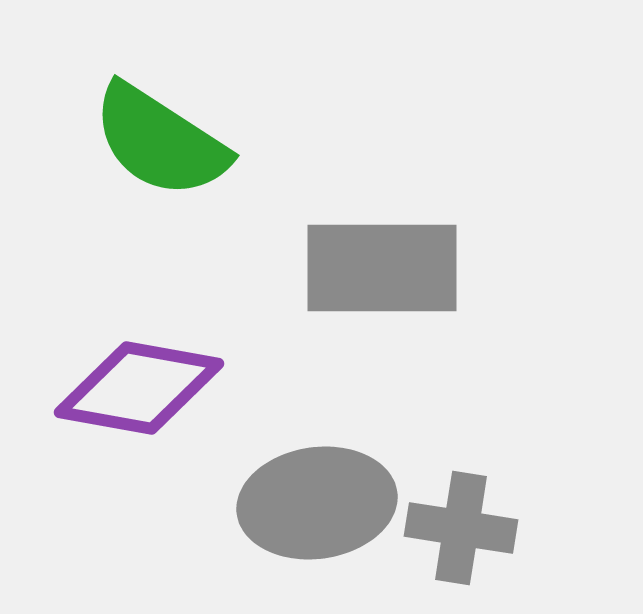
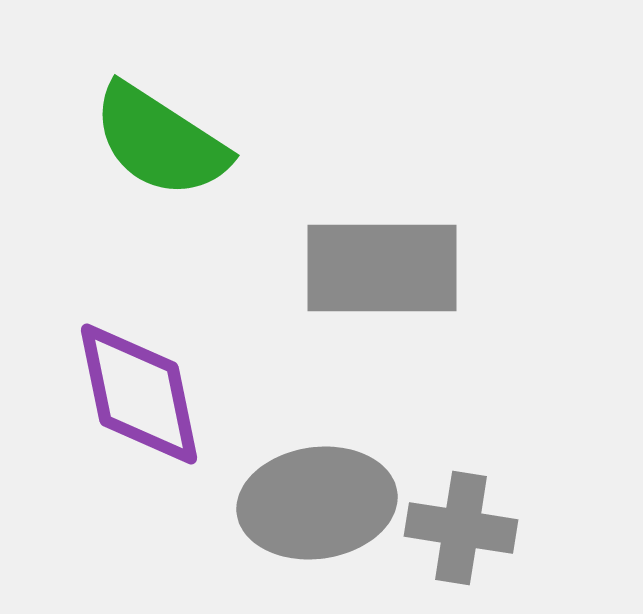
purple diamond: moved 6 px down; rotated 68 degrees clockwise
